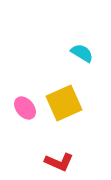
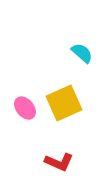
cyan semicircle: rotated 10 degrees clockwise
